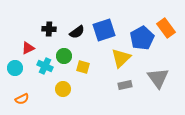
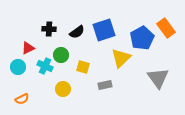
green circle: moved 3 px left, 1 px up
cyan circle: moved 3 px right, 1 px up
gray rectangle: moved 20 px left
